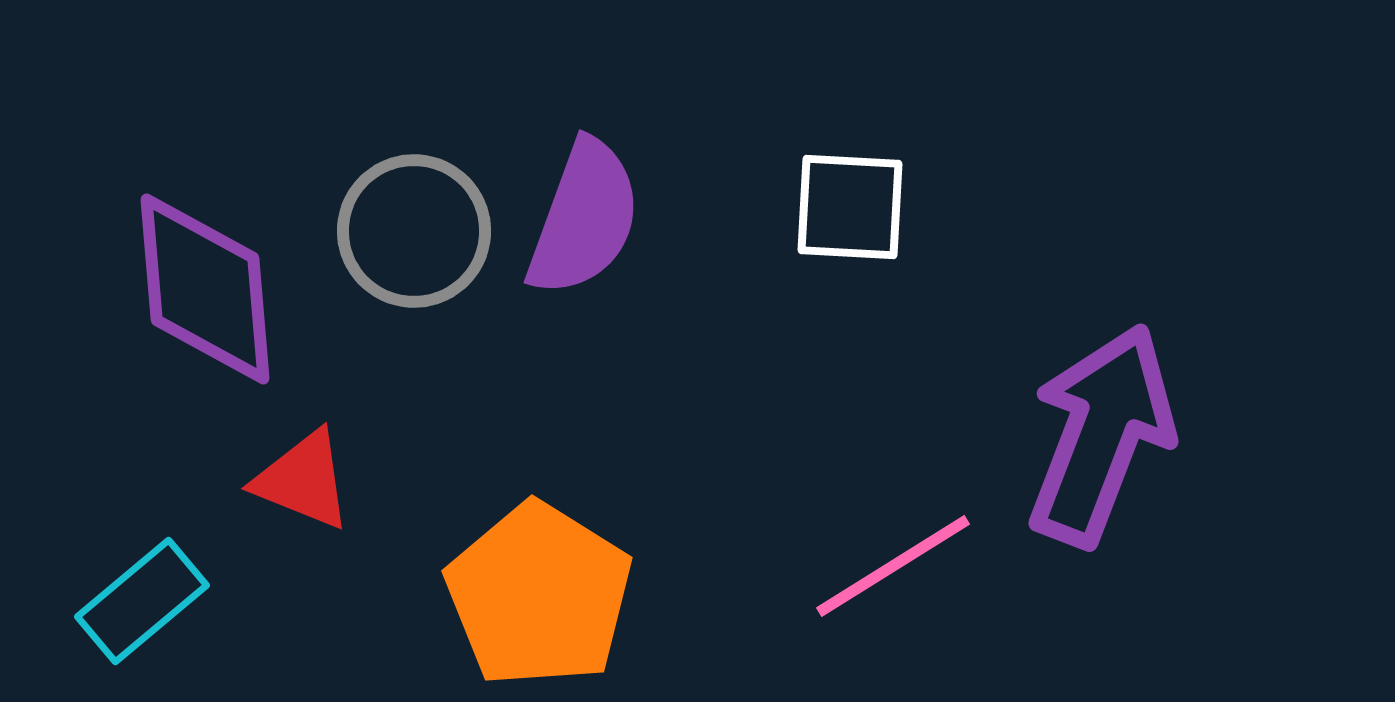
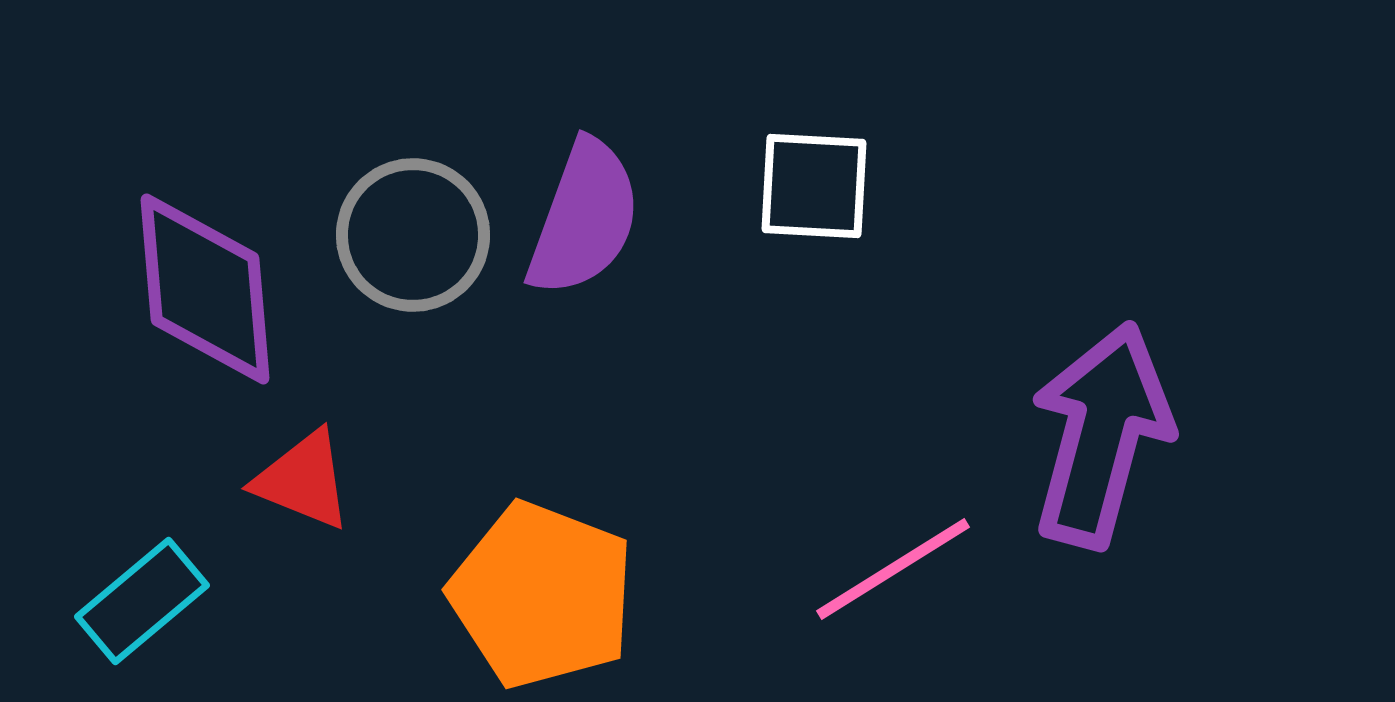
white square: moved 36 px left, 21 px up
gray circle: moved 1 px left, 4 px down
purple arrow: rotated 6 degrees counterclockwise
pink line: moved 3 px down
orange pentagon: moved 3 px right; rotated 11 degrees counterclockwise
